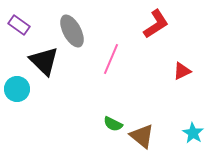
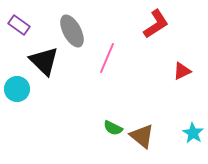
pink line: moved 4 px left, 1 px up
green semicircle: moved 4 px down
